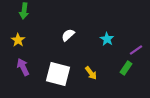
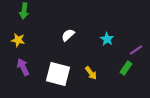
yellow star: rotated 24 degrees counterclockwise
